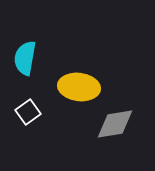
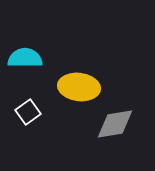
cyan semicircle: rotated 80 degrees clockwise
